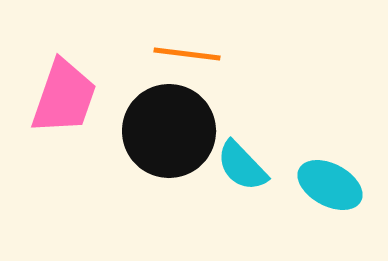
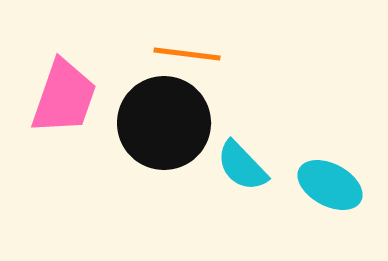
black circle: moved 5 px left, 8 px up
